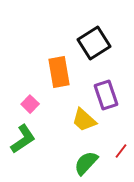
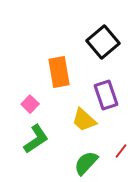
black square: moved 9 px right, 1 px up; rotated 8 degrees counterclockwise
green L-shape: moved 13 px right
